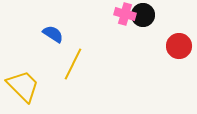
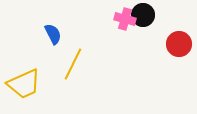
pink cross: moved 5 px down
blue semicircle: rotated 30 degrees clockwise
red circle: moved 2 px up
yellow trapezoid: moved 1 px right, 2 px up; rotated 111 degrees clockwise
